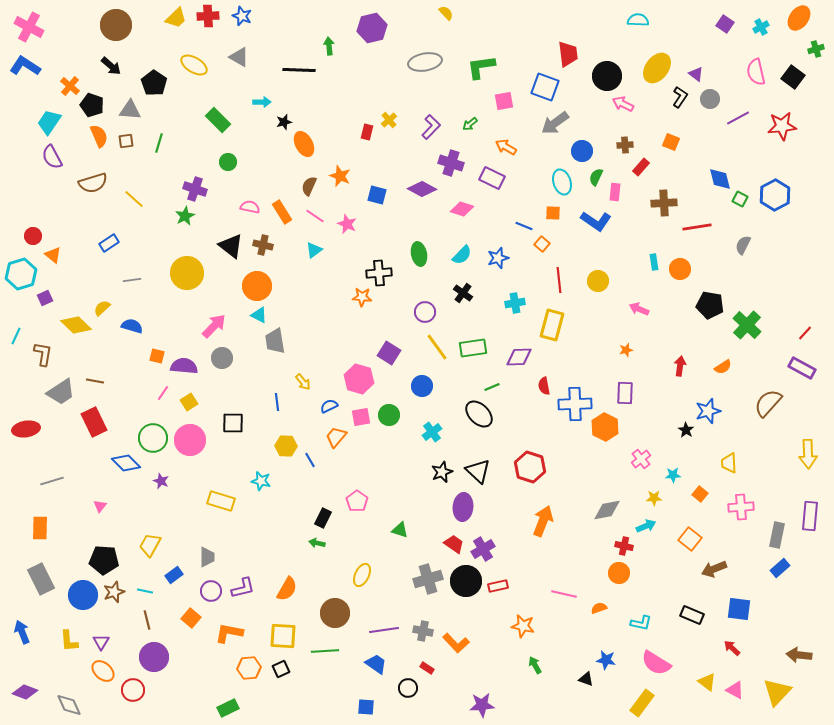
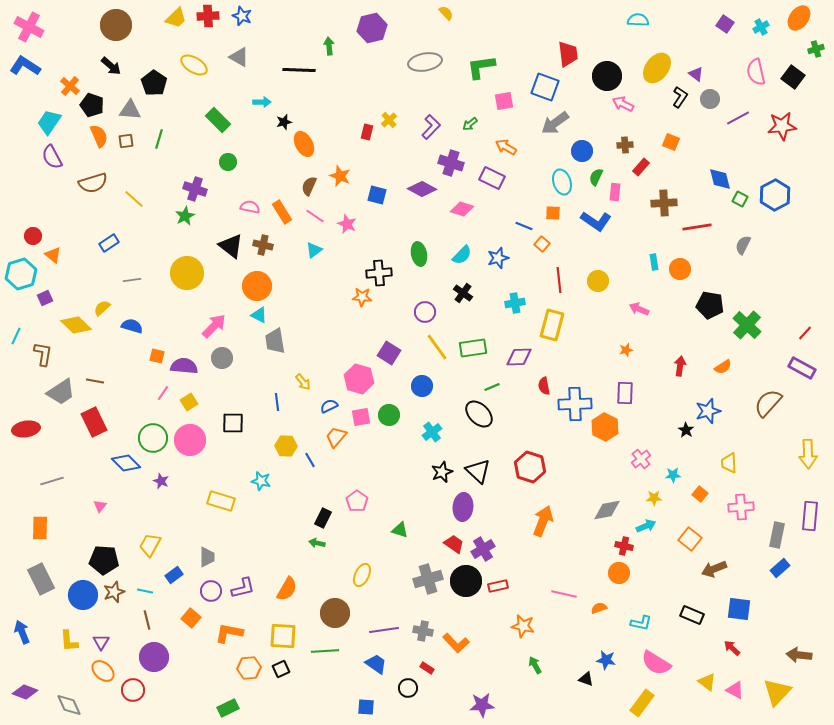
green line at (159, 143): moved 4 px up
